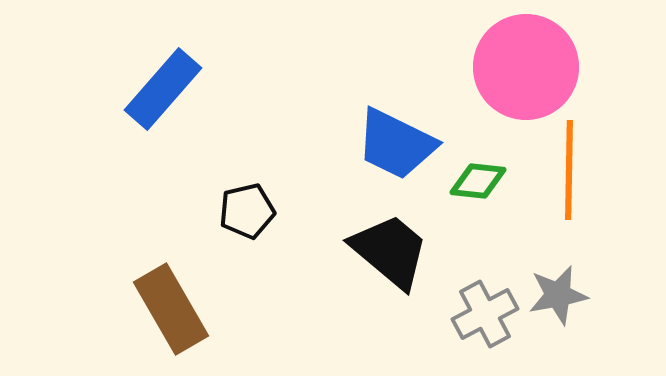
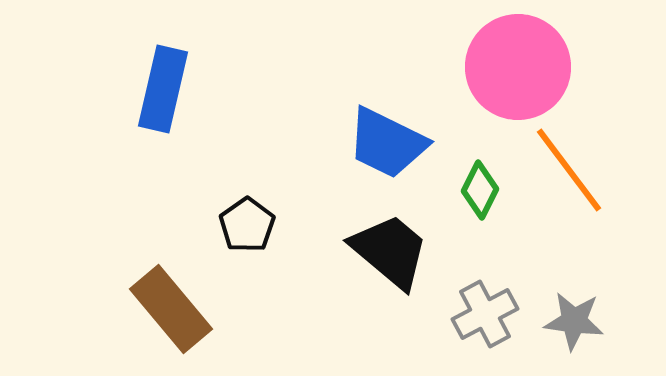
pink circle: moved 8 px left
blue rectangle: rotated 28 degrees counterclockwise
blue trapezoid: moved 9 px left, 1 px up
orange line: rotated 38 degrees counterclockwise
green diamond: moved 2 px right, 9 px down; rotated 70 degrees counterclockwise
black pentagon: moved 14 px down; rotated 22 degrees counterclockwise
gray star: moved 16 px right, 26 px down; rotated 18 degrees clockwise
brown rectangle: rotated 10 degrees counterclockwise
